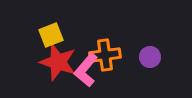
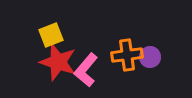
orange cross: moved 22 px right
